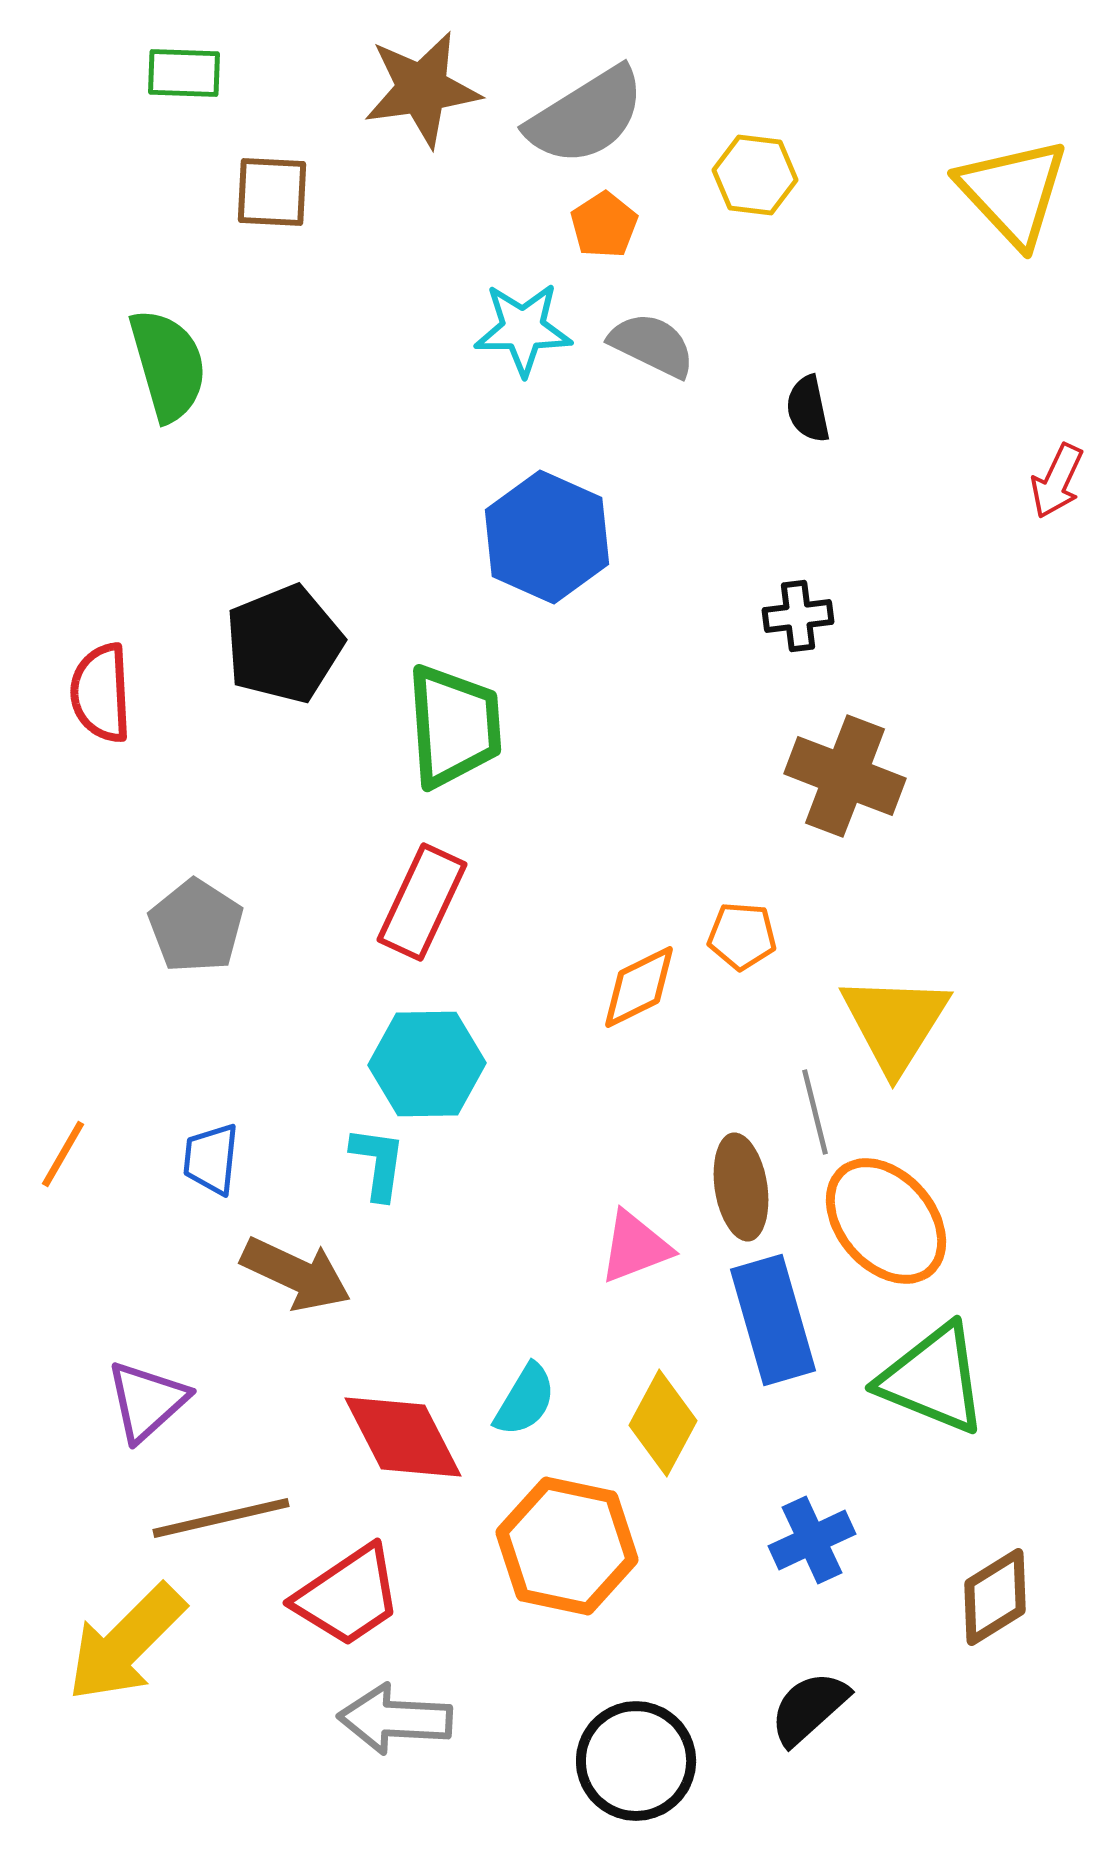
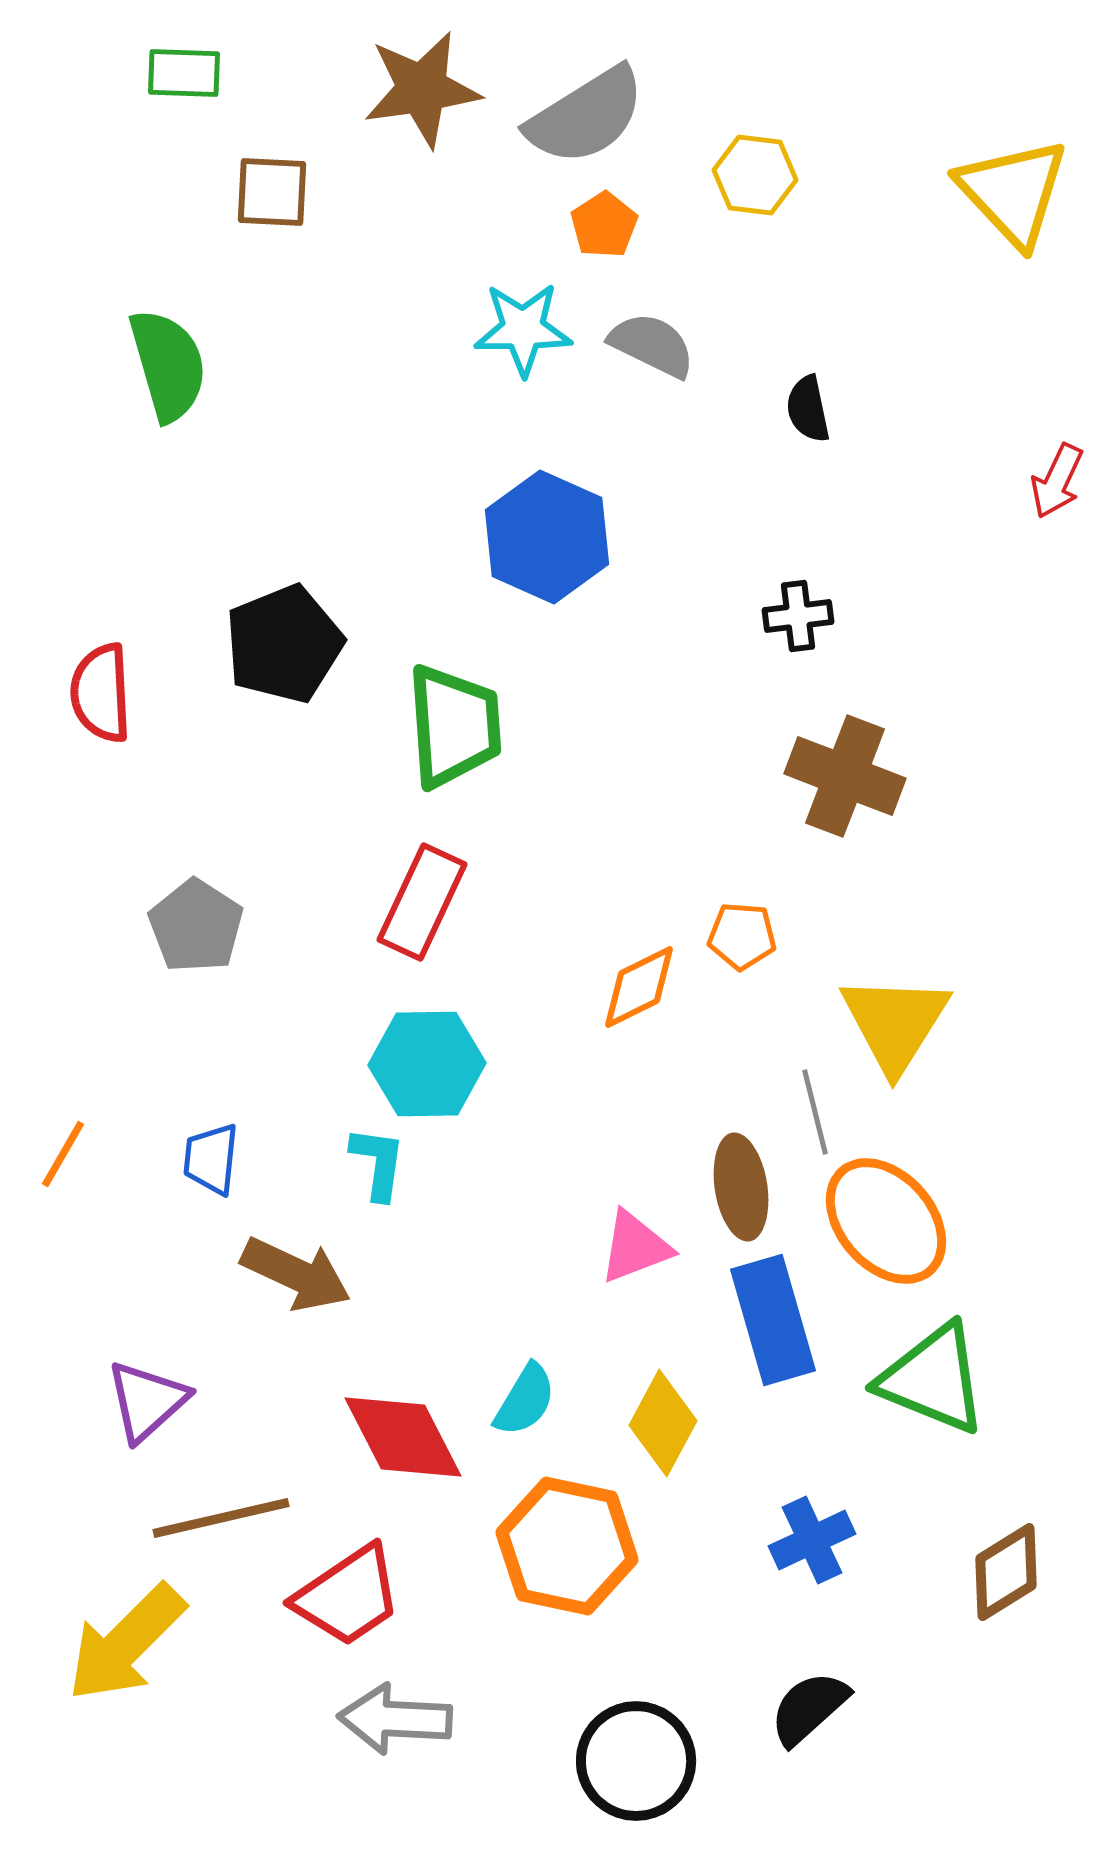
brown diamond at (995, 1597): moved 11 px right, 25 px up
